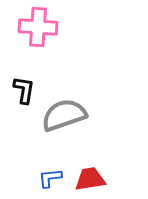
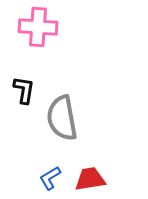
gray semicircle: moved 2 px left, 3 px down; rotated 81 degrees counterclockwise
blue L-shape: rotated 25 degrees counterclockwise
